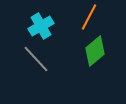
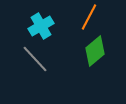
gray line: moved 1 px left
